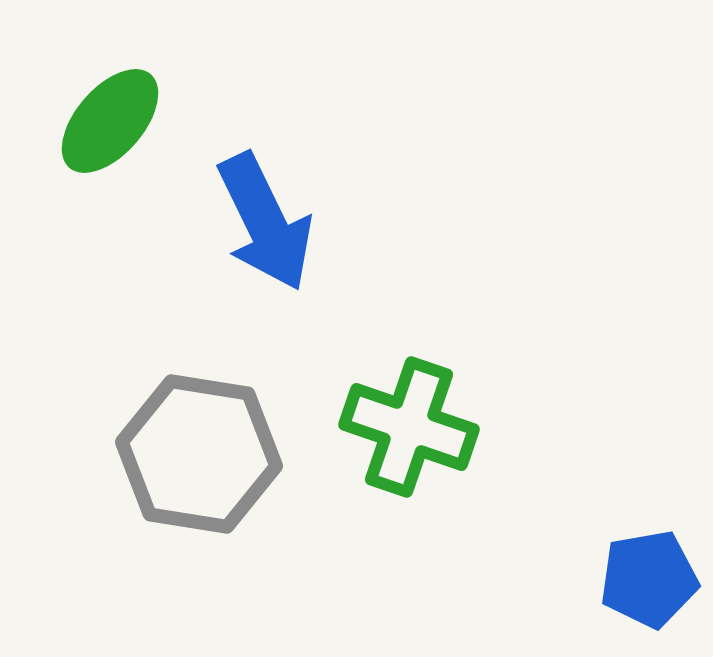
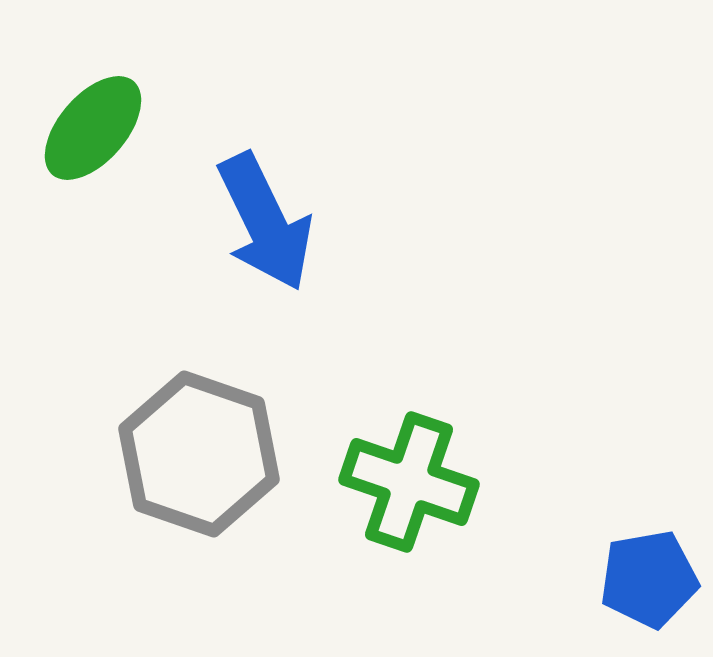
green ellipse: moved 17 px left, 7 px down
green cross: moved 55 px down
gray hexagon: rotated 10 degrees clockwise
